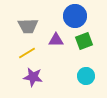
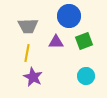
blue circle: moved 6 px left
purple triangle: moved 2 px down
yellow line: rotated 48 degrees counterclockwise
purple star: rotated 18 degrees clockwise
